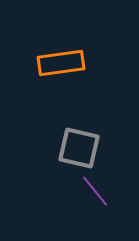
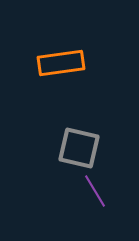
purple line: rotated 8 degrees clockwise
